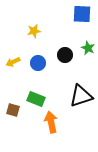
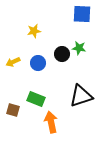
green star: moved 9 px left; rotated 16 degrees counterclockwise
black circle: moved 3 px left, 1 px up
